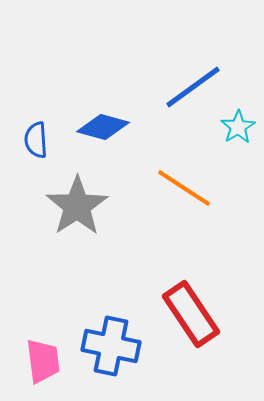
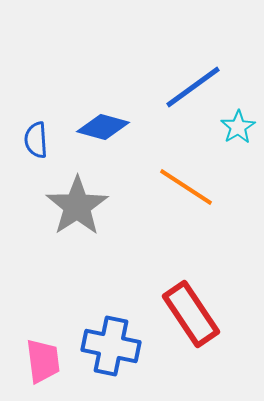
orange line: moved 2 px right, 1 px up
